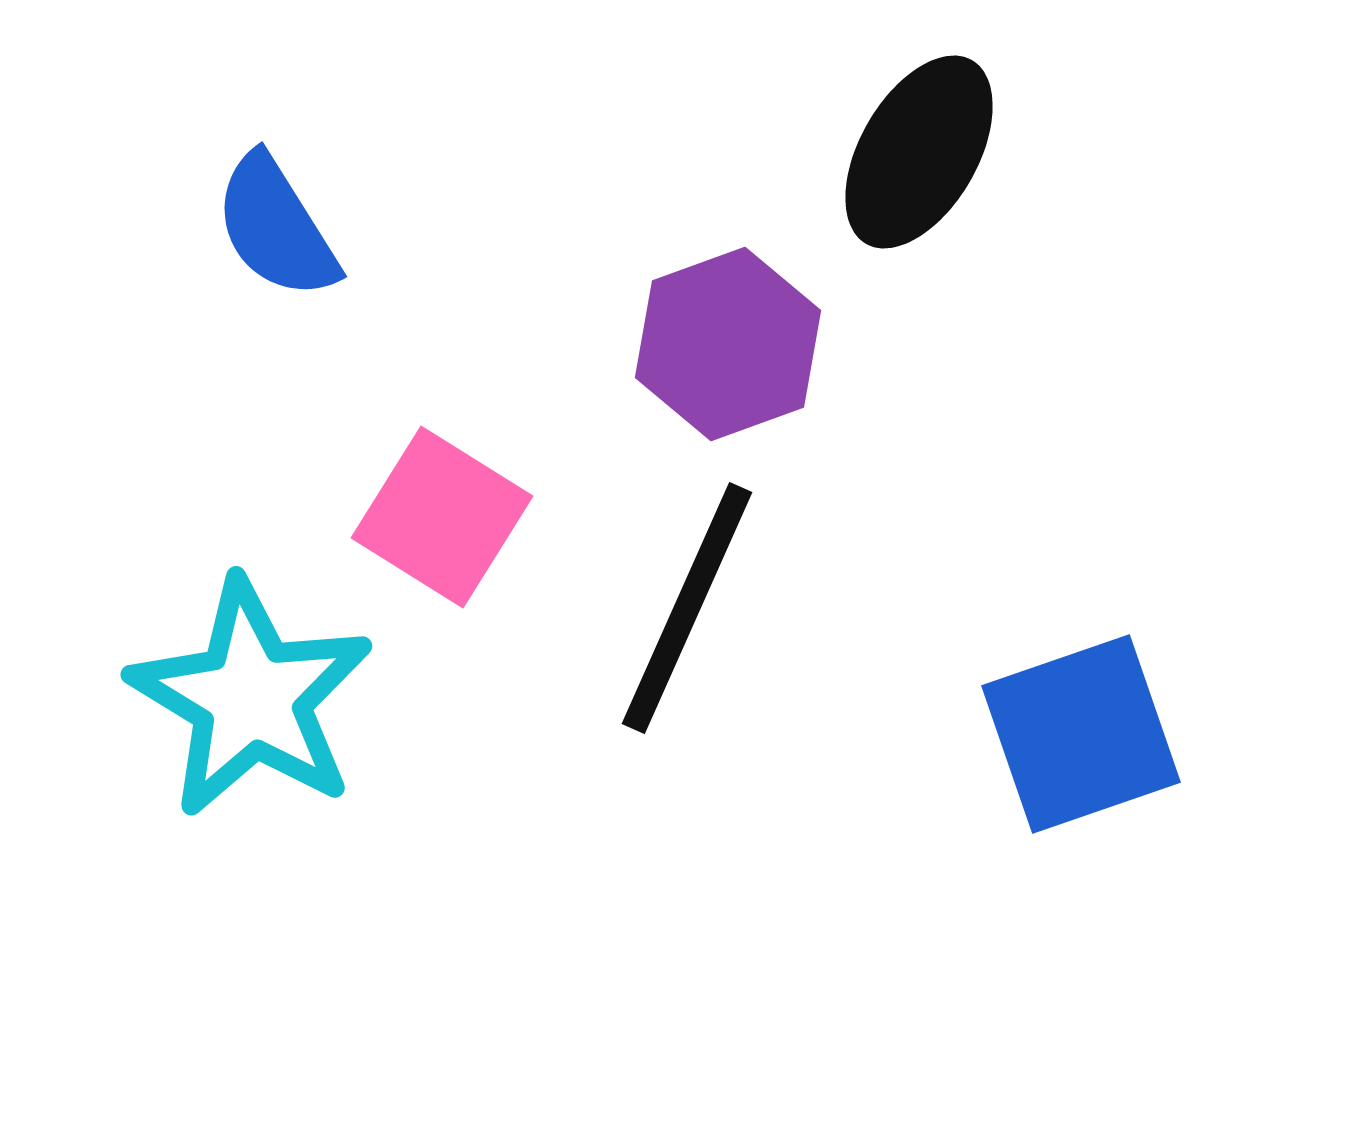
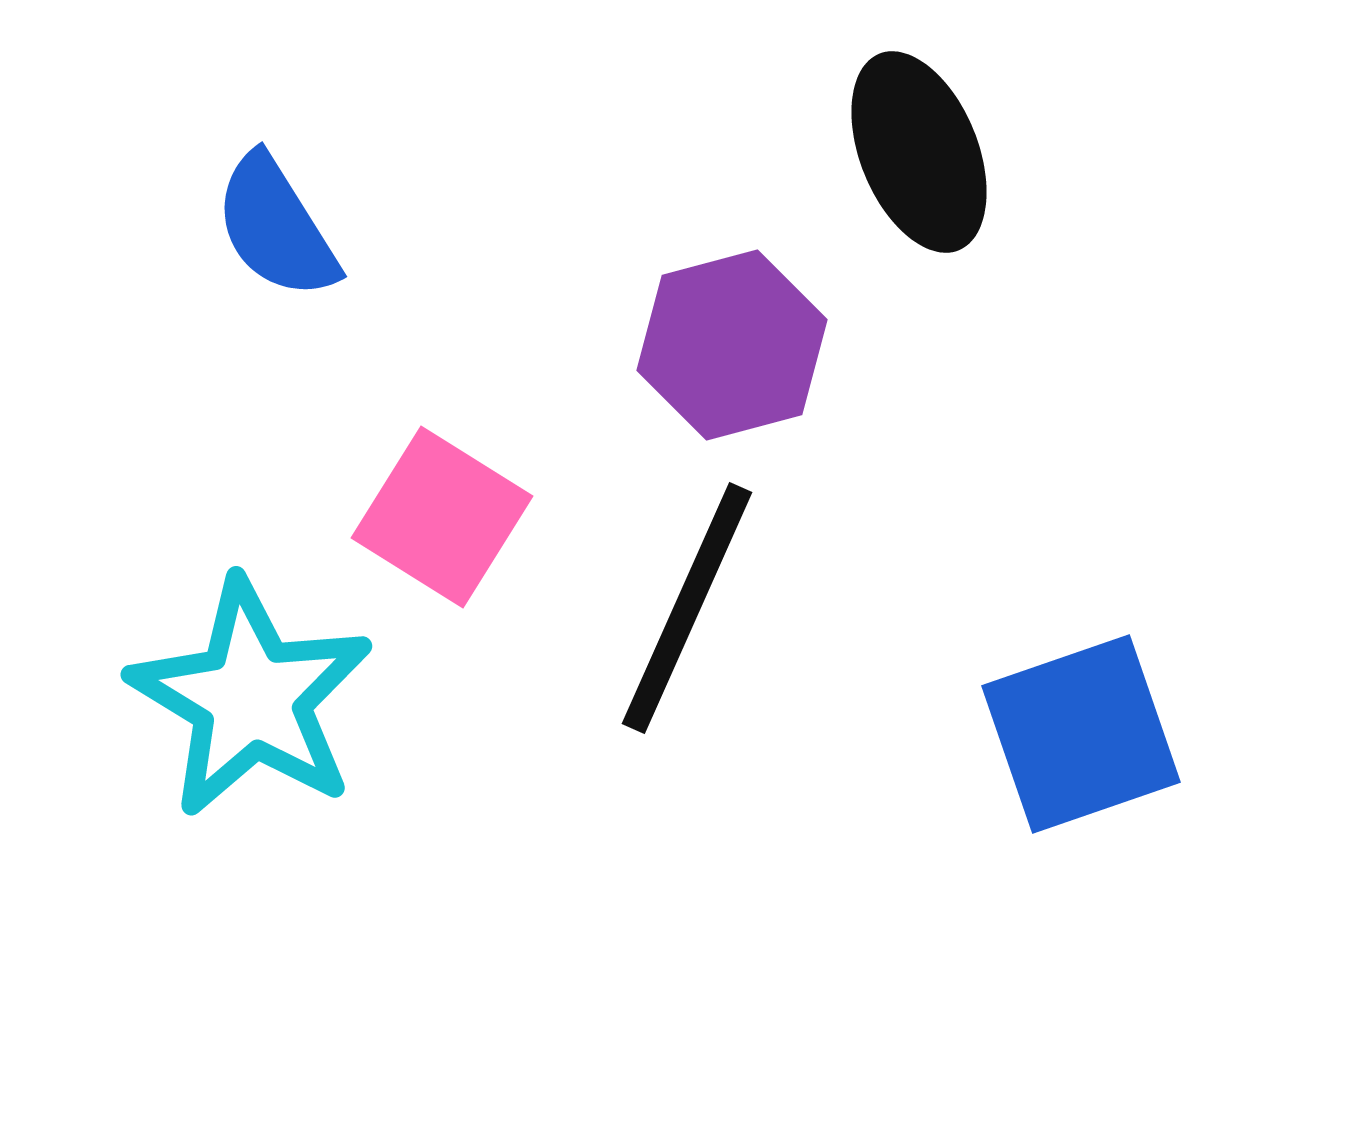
black ellipse: rotated 52 degrees counterclockwise
purple hexagon: moved 4 px right, 1 px down; rotated 5 degrees clockwise
